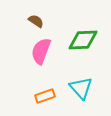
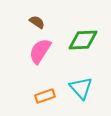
brown semicircle: moved 1 px right, 1 px down
pink semicircle: moved 1 px left; rotated 12 degrees clockwise
